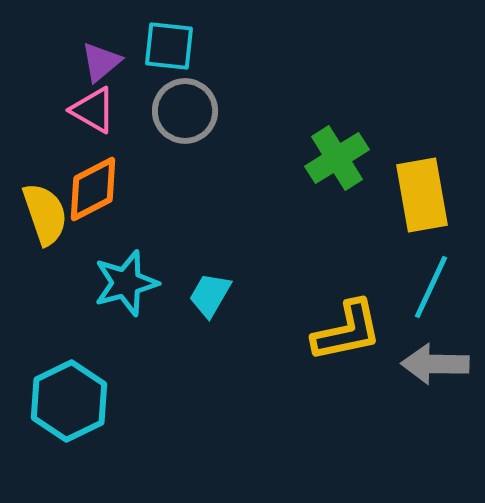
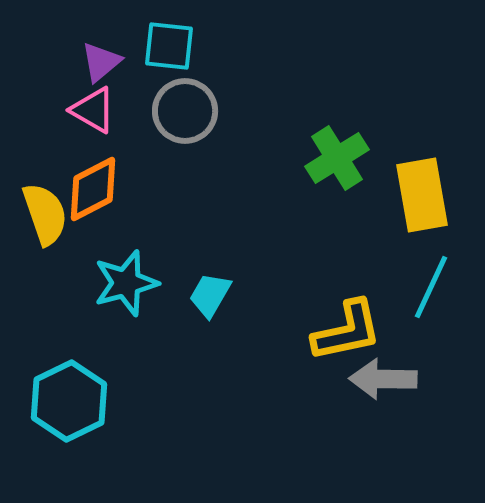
gray arrow: moved 52 px left, 15 px down
